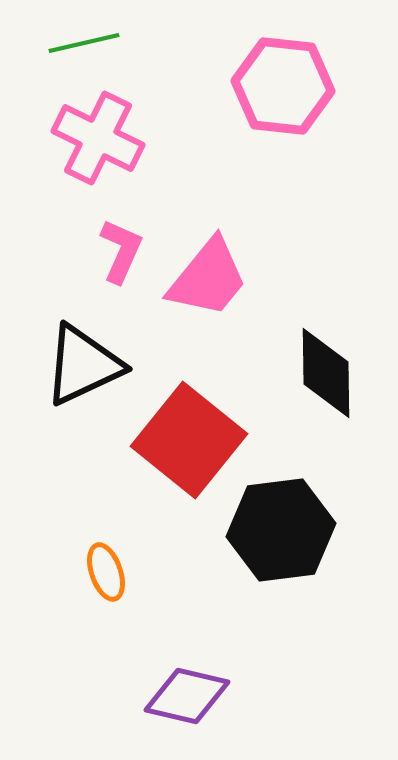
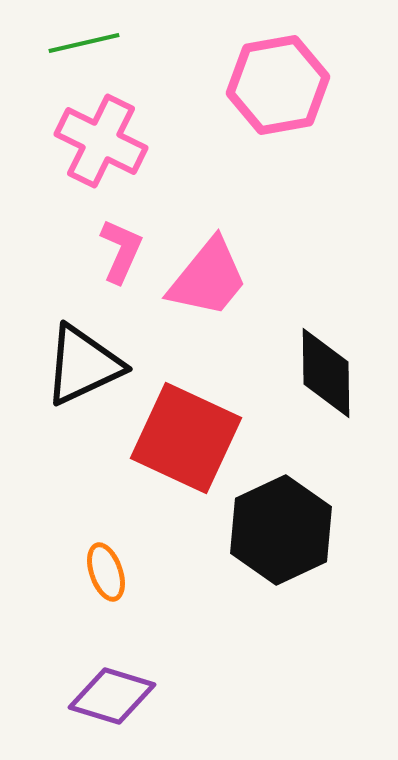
pink hexagon: moved 5 px left, 1 px up; rotated 16 degrees counterclockwise
pink cross: moved 3 px right, 3 px down
red square: moved 3 px left, 2 px up; rotated 14 degrees counterclockwise
black hexagon: rotated 18 degrees counterclockwise
purple diamond: moved 75 px left; rotated 4 degrees clockwise
